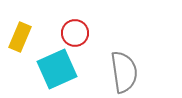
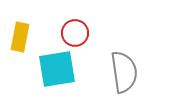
yellow rectangle: rotated 12 degrees counterclockwise
cyan square: rotated 15 degrees clockwise
